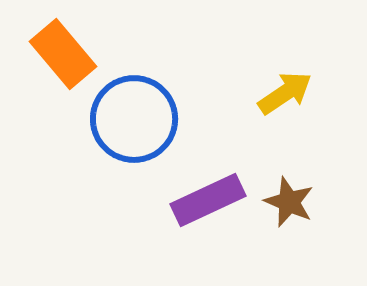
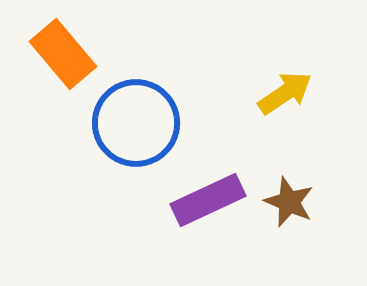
blue circle: moved 2 px right, 4 px down
